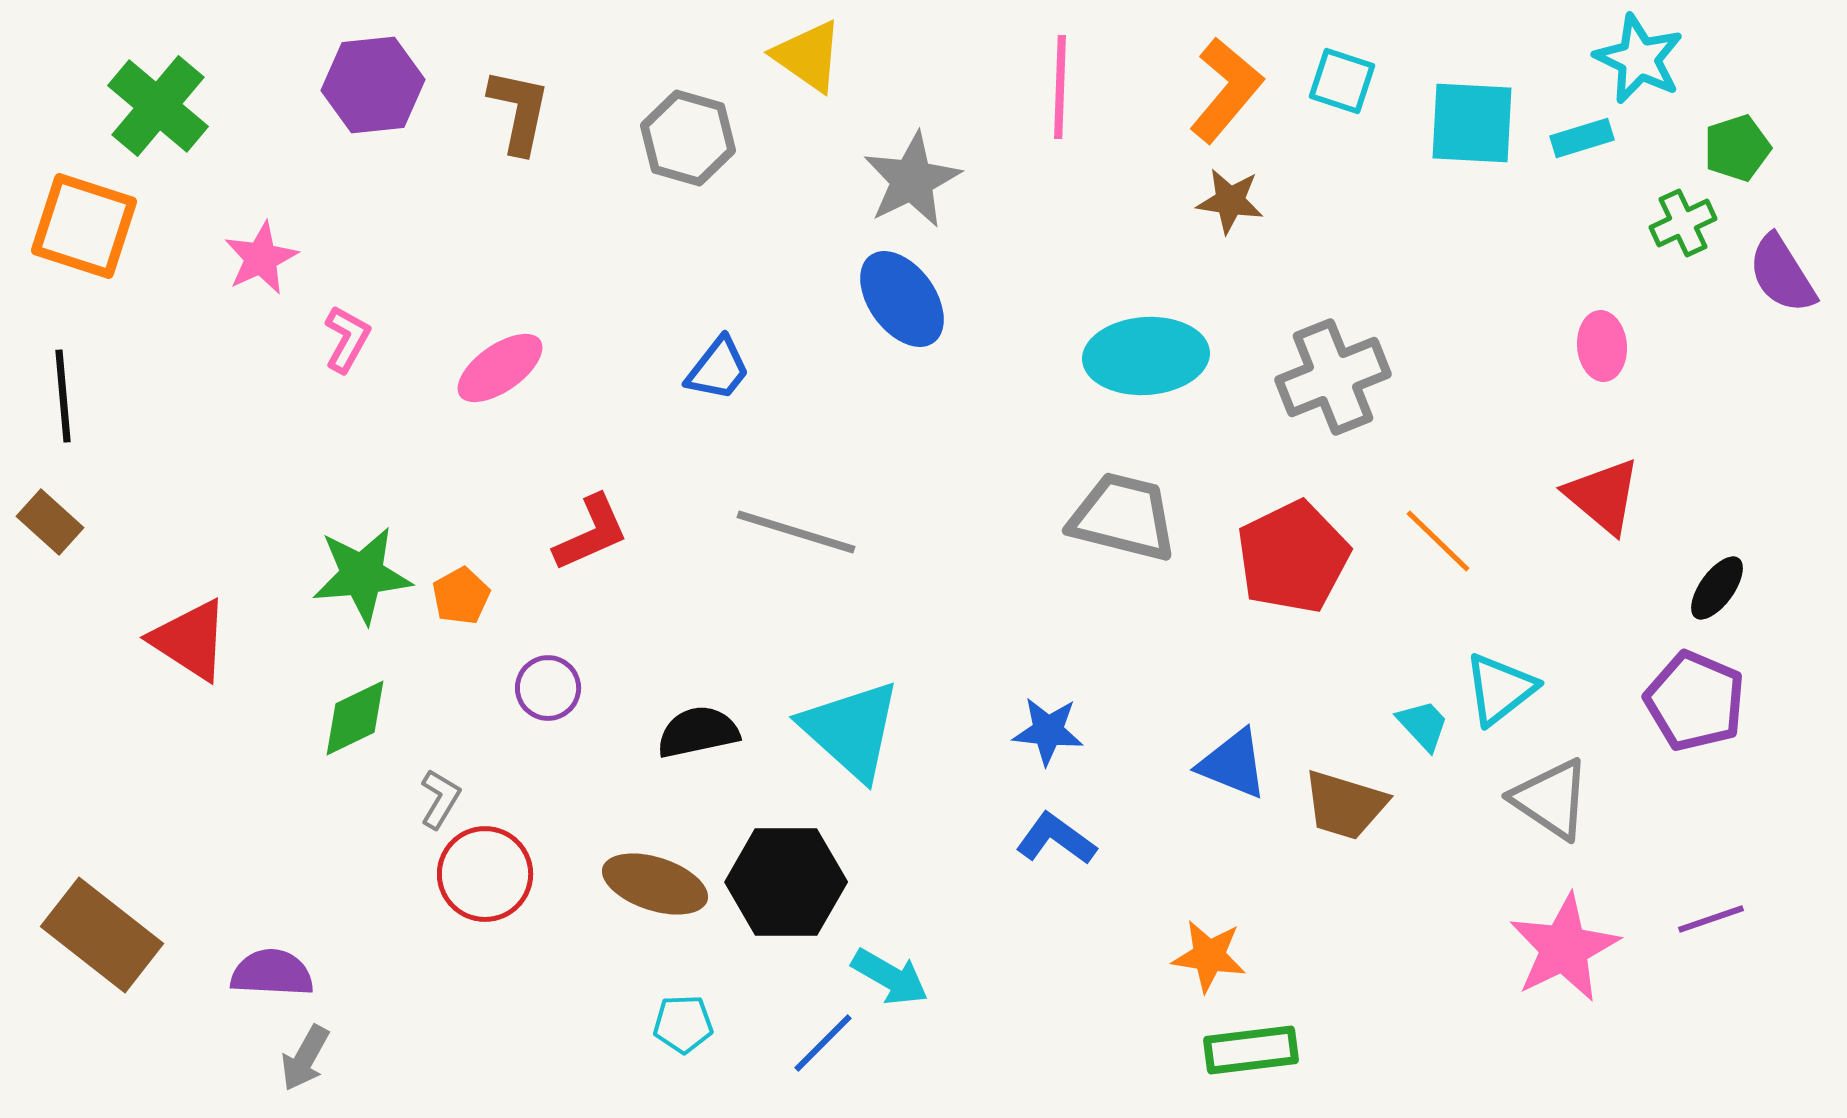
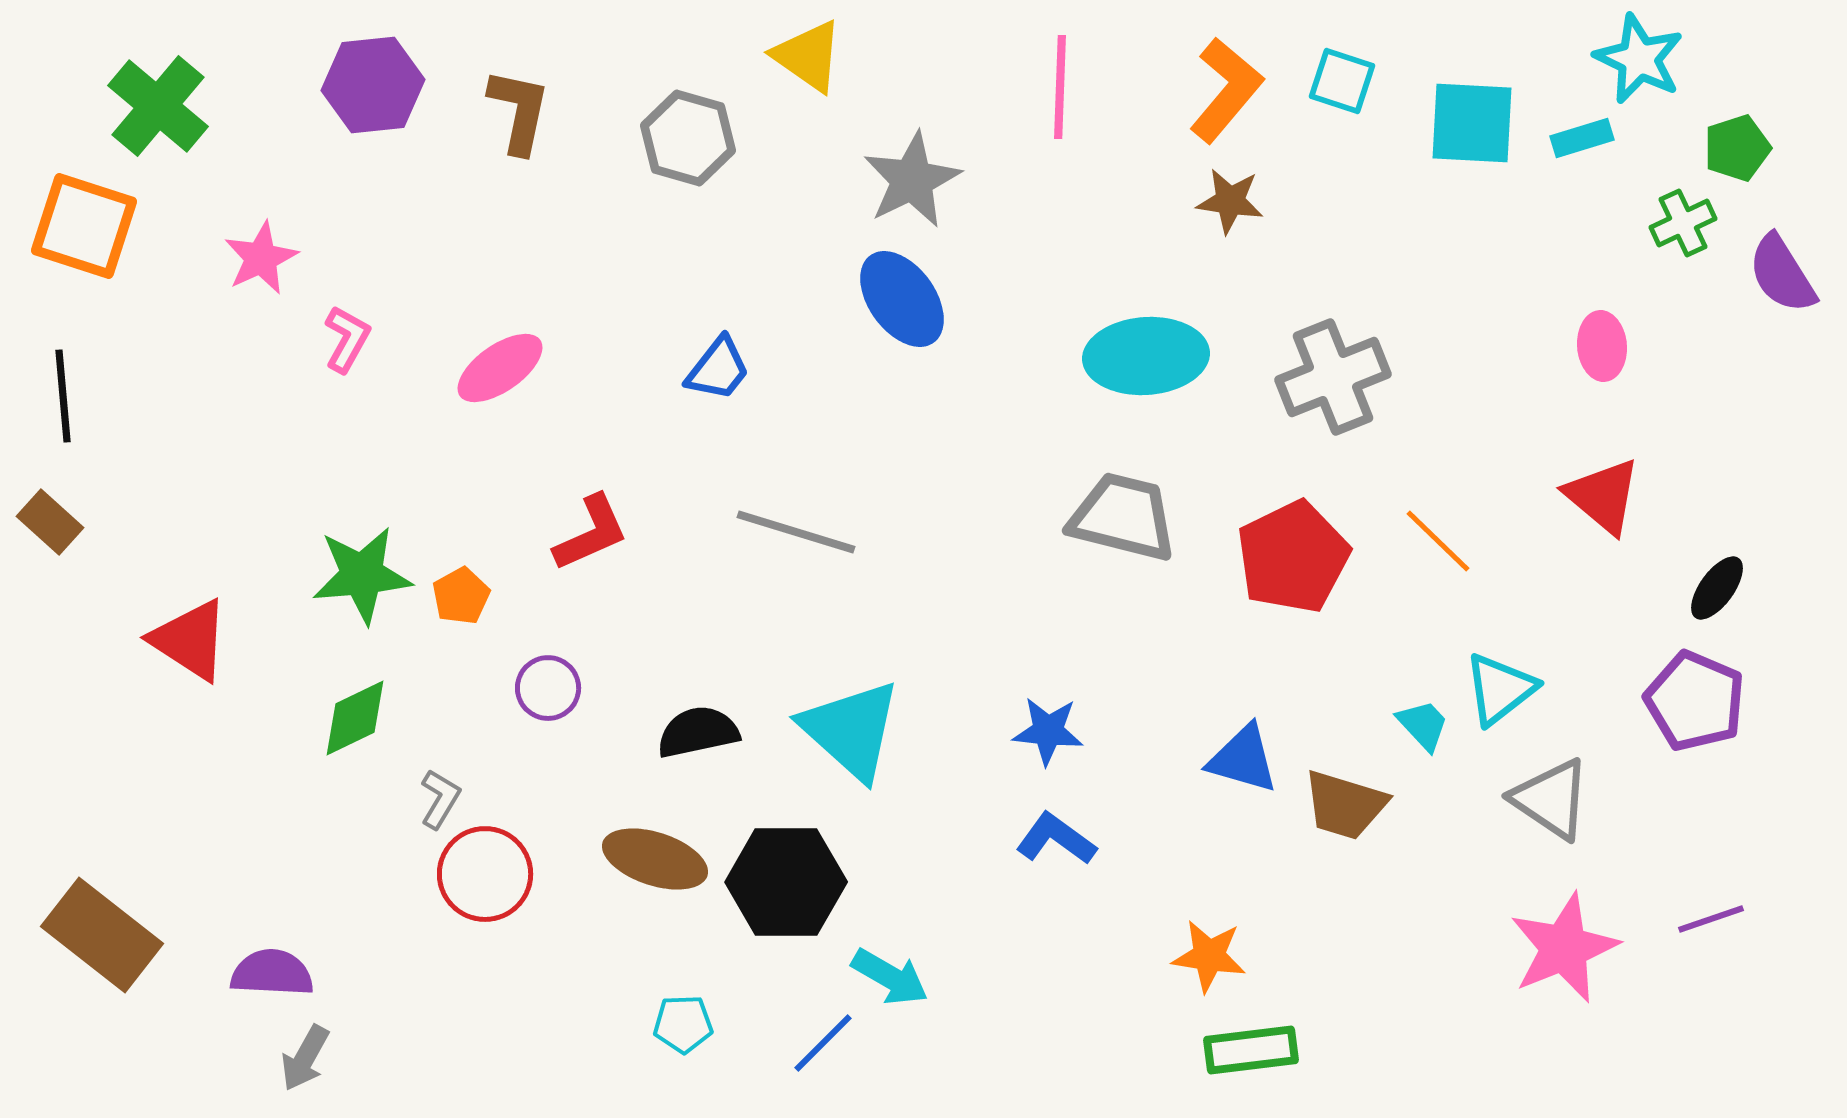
blue triangle at (1233, 764): moved 10 px right, 5 px up; rotated 6 degrees counterclockwise
brown ellipse at (655, 884): moved 25 px up
pink star at (1564, 948): rotated 4 degrees clockwise
